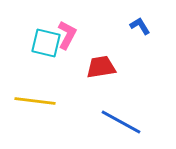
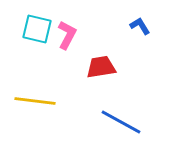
cyan square: moved 9 px left, 14 px up
